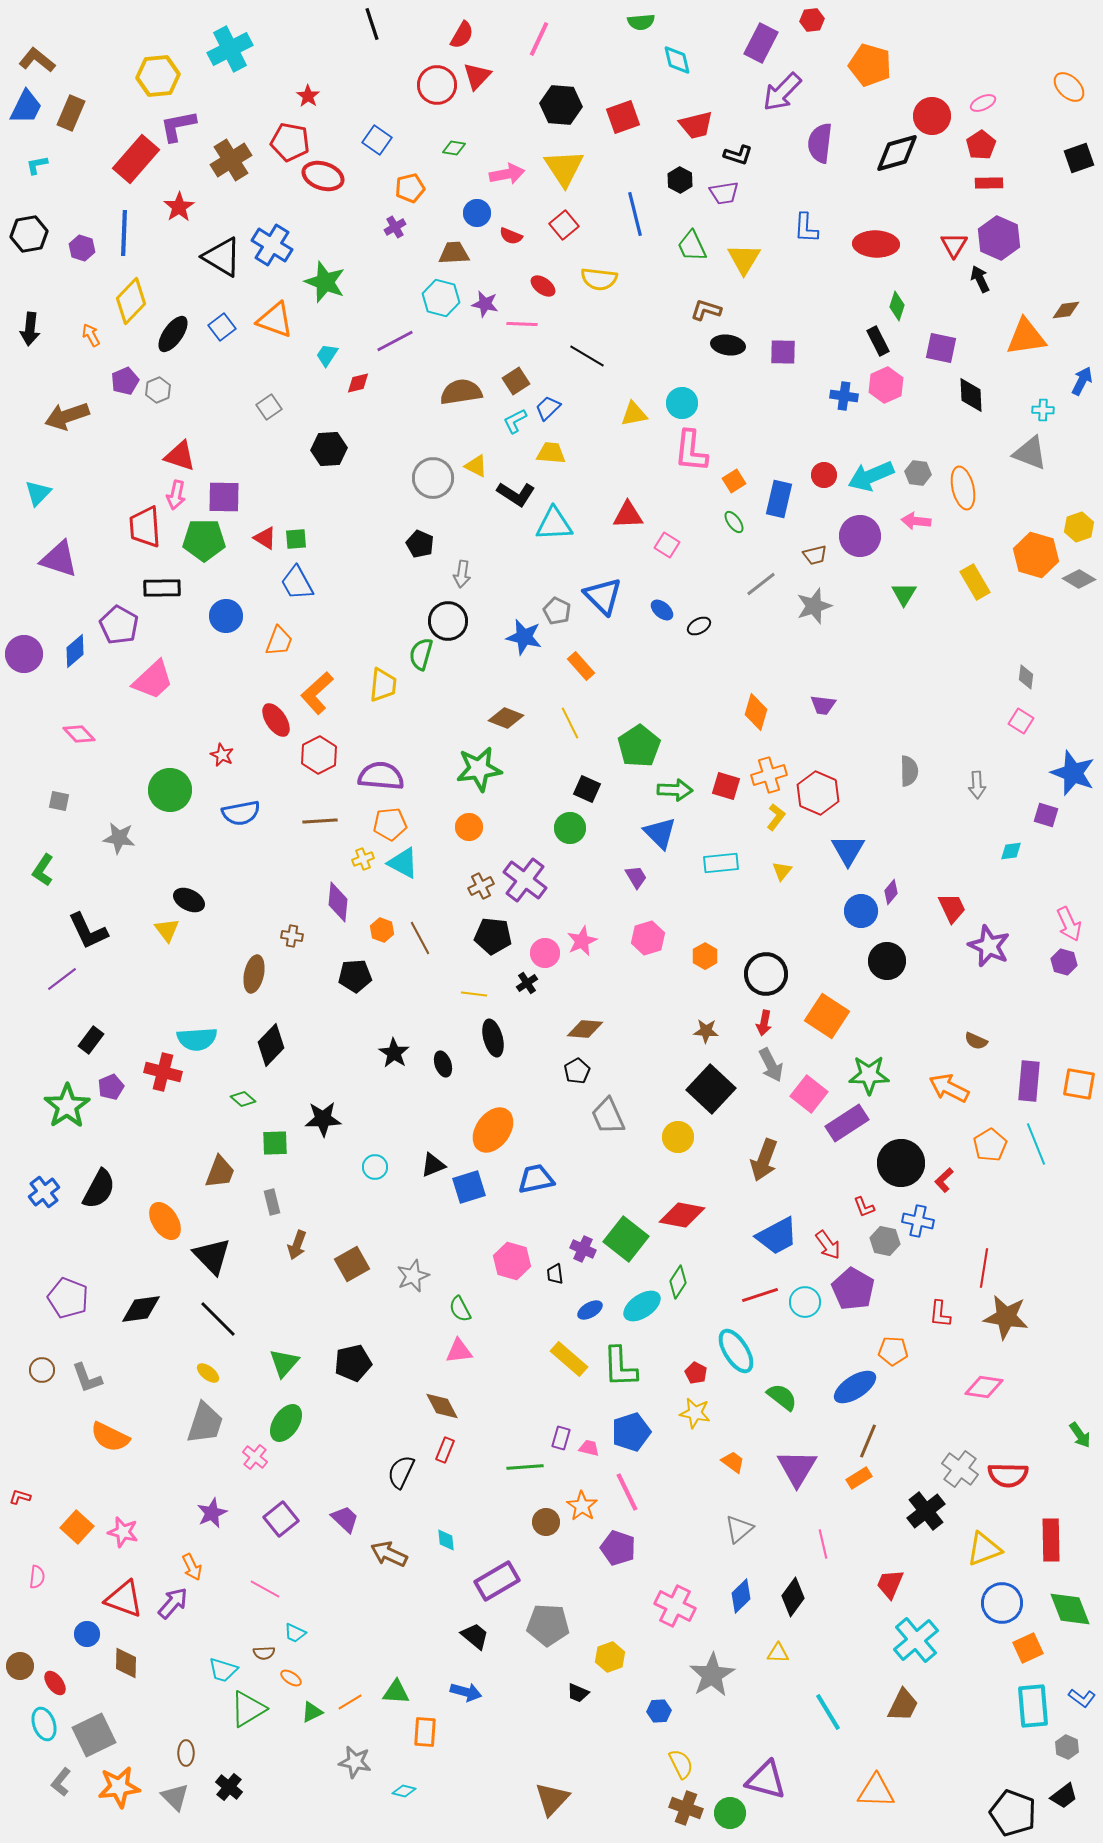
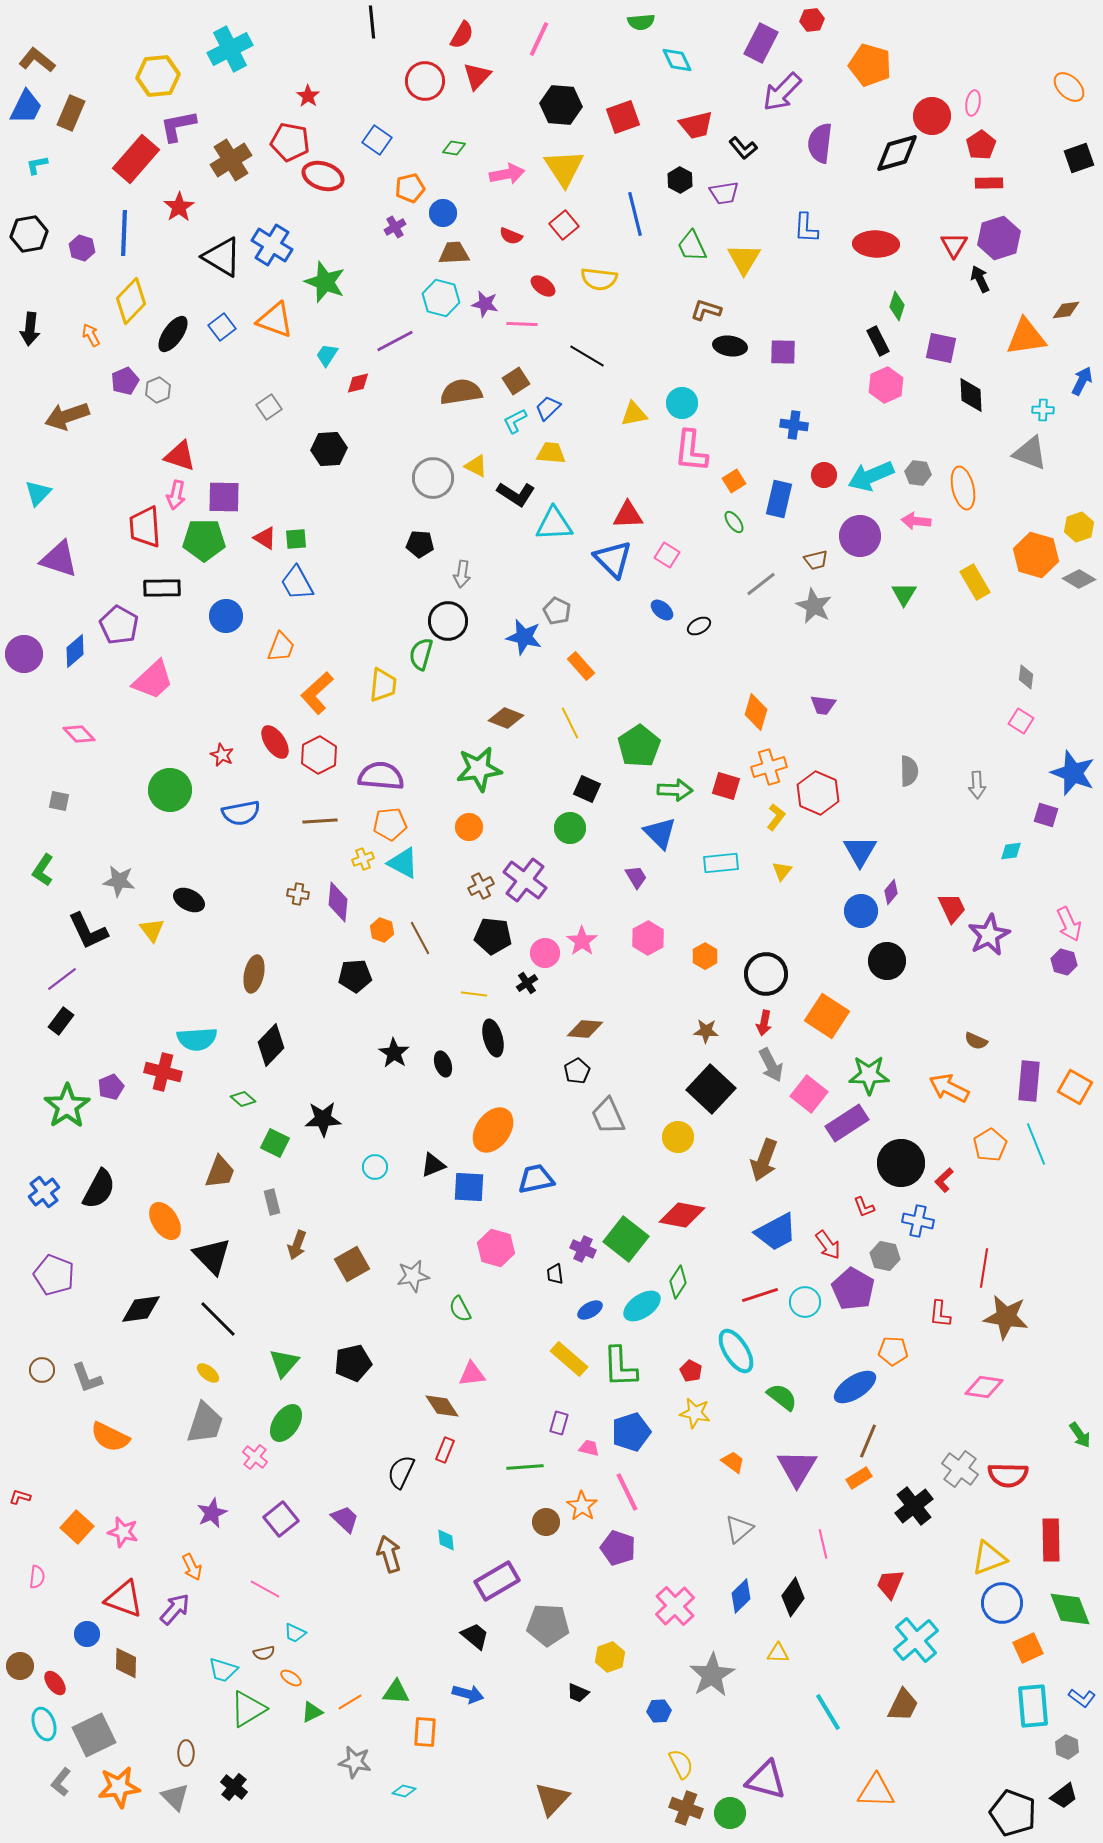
black line at (372, 24): moved 2 px up; rotated 12 degrees clockwise
cyan diamond at (677, 60): rotated 12 degrees counterclockwise
red circle at (437, 85): moved 12 px left, 4 px up
pink ellipse at (983, 103): moved 10 px left; rotated 55 degrees counterclockwise
black L-shape at (738, 155): moved 5 px right, 7 px up; rotated 32 degrees clockwise
blue circle at (477, 213): moved 34 px left
purple hexagon at (999, 238): rotated 18 degrees clockwise
black ellipse at (728, 345): moved 2 px right, 1 px down
blue cross at (844, 396): moved 50 px left, 29 px down
black pentagon at (420, 544): rotated 20 degrees counterclockwise
pink square at (667, 545): moved 10 px down
brown trapezoid at (815, 555): moved 1 px right, 5 px down
blue triangle at (603, 596): moved 10 px right, 37 px up
gray star at (814, 606): rotated 27 degrees counterclockwise
orange trapezoid at (279, 641): moved 2 px right, 6 px down
red ellipse at (276, 720): moved 1 px left, 22 px down
orange cross at (769, 775): moved 8 px up
gray star at (119, 838): moved 43 px down
blue triangle at (848, 850): moved 12 px right, 1 px down
yellow triangle at (167, 930): moved 15 px left
brown cross at (292, 936): moved 6 px right, 42 px up
pink hexagon at (648, 938): rotated 12 degrees counterclockwise
pink star at (582, 941): rotated 12 degrees counterclockwise
purple star at (989, 946): moved 11 px up; rotated 21 degrees clockwise
black rectangle at (91, 1040): moved 30 px left, 19 px up
orange square at (1079, 1084): moved 4 px left, 3 px down; rotated 20 degrees clockwise
green square at (275, 1143): rotated 28 degrees clockwise
blue square at (469, 1187): rotated 20 degrees clockwise
blue trapezoid at (777, 1236): moved 1 px left, 4 px up
gray hexagon at (885, 1241): moved 15 px down
pink hexagon at (512, 1261): moved 16 px left, 13 px up
gray star at (413, 1276): rotated 12 degrees clockwise
purple pentagon at (68, 1298): moved 14 px left, 23 px up
pink triangle at (459, 1351): moved 13 px right, 23 px down
red pentagon at (696, 1373): moved 5 px left, 2 px up
brown diamond at (442, 1406): rotated 6 degrees counterclockwise
purple rectangle at (561, 1438): moved 2 px left, 15 px up
black cross at (926, 1511): moved 12 px left, 5 px up
yellow triangle at (984, 1549): moved 5 px right, 9 px down
brown arrow at (389, 1554): rotated 48 degrees clockwise
purple arrow at (173, 1603): moved 2 px right, 6 px down
pink cross at (675, 1606): rotated 21 degrees clockwise
brown semicircle at (264, 1653): rotated 10 degrees counterclockwise
blue arrow at (466, 1692): moved 2 px right, 2 px down
black cross at (229, 1787): moved 5 px right
